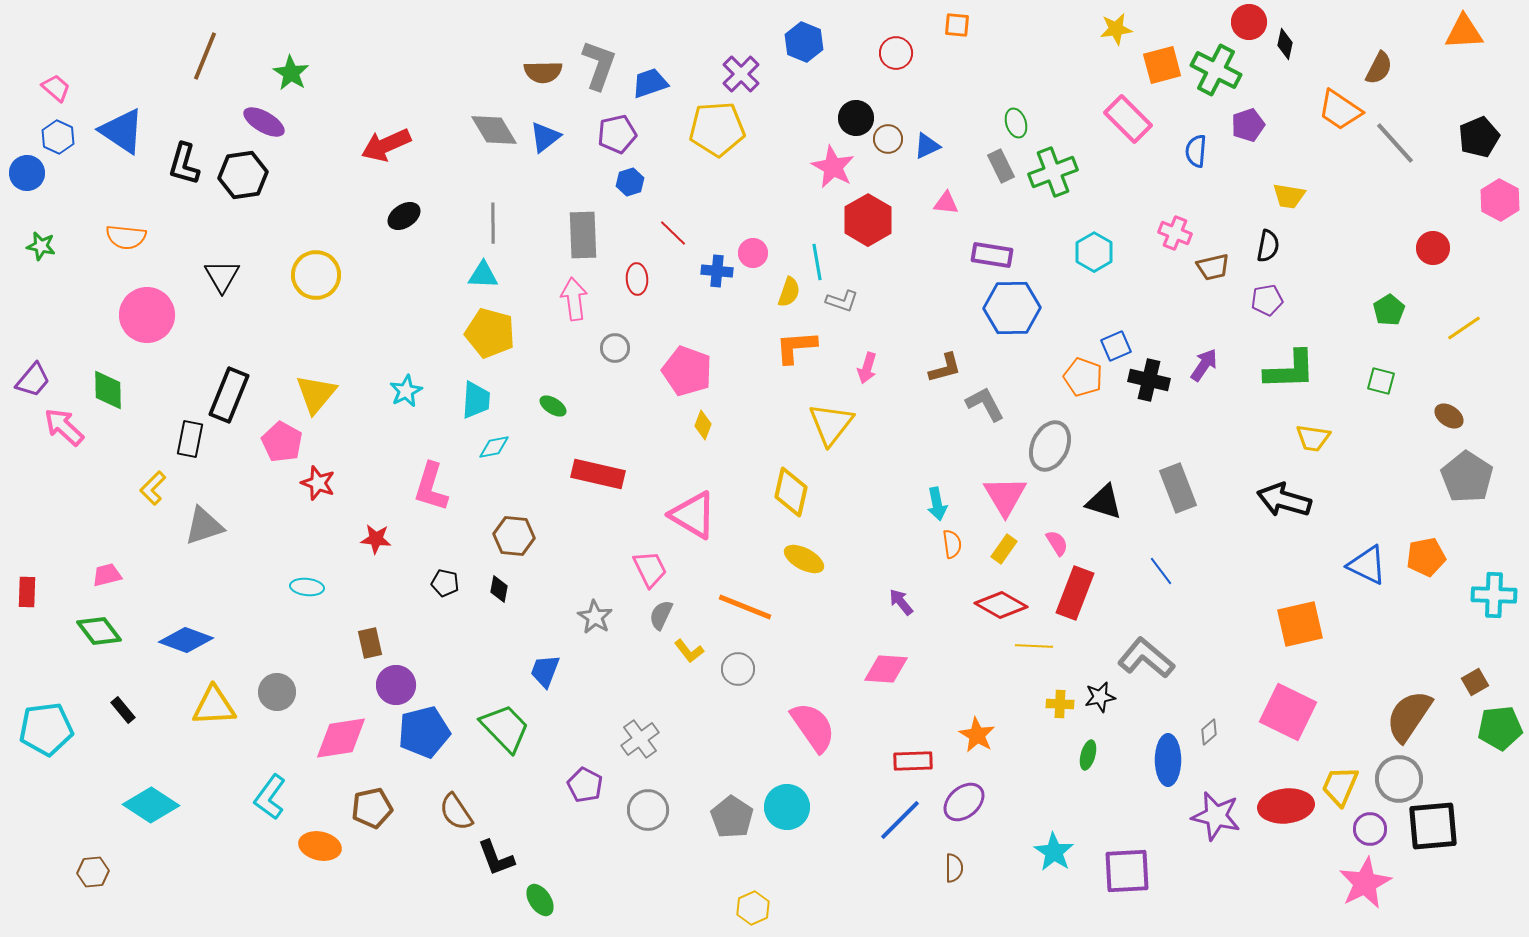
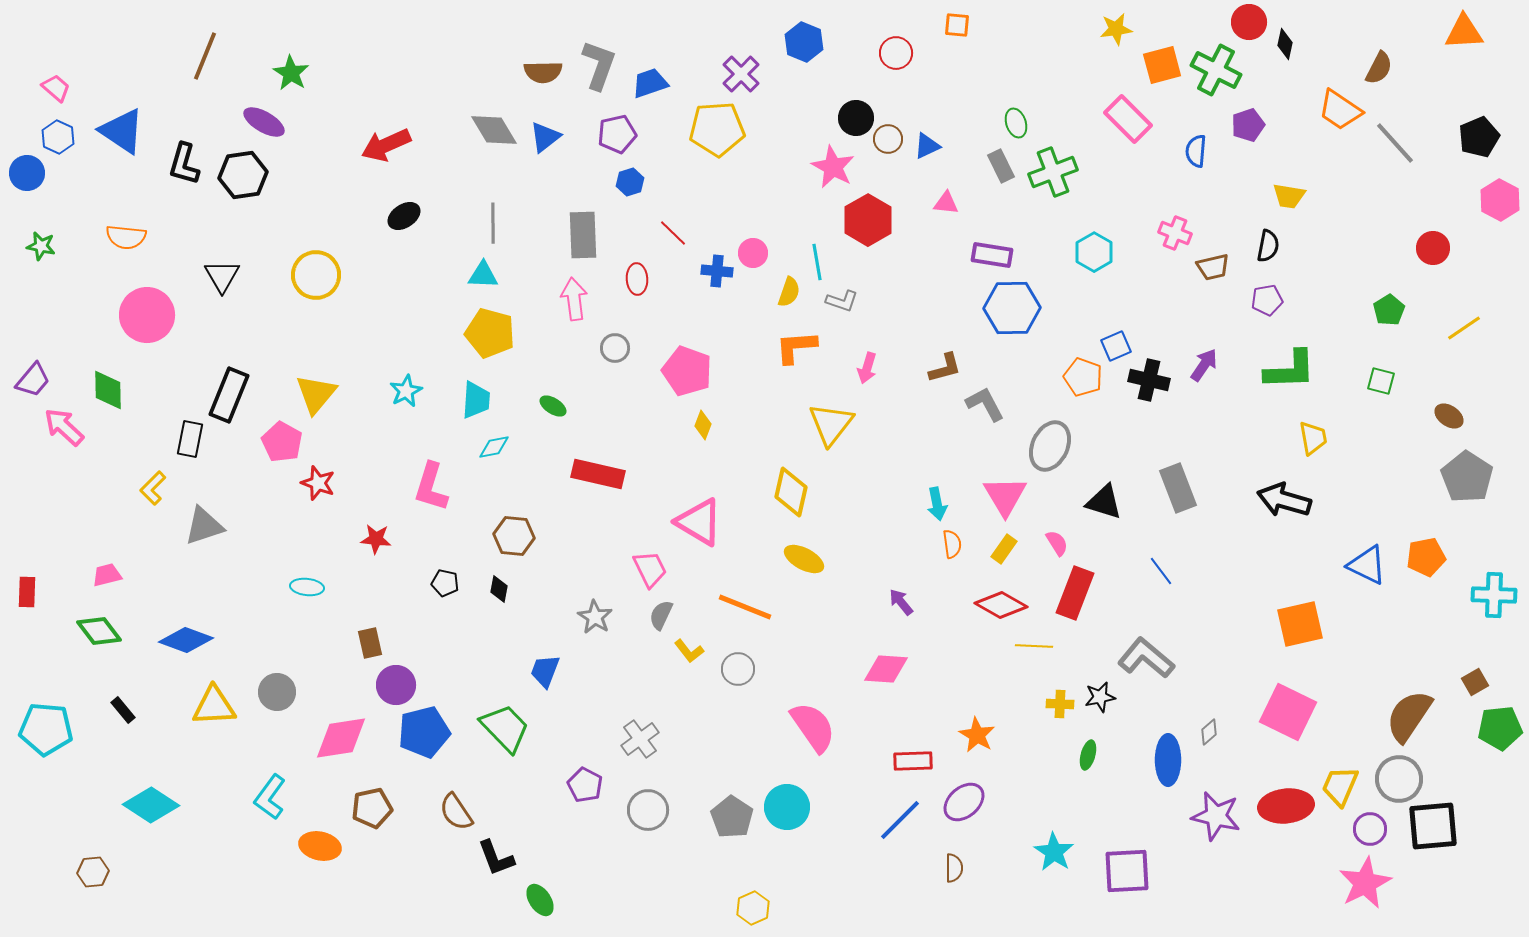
yellow trapezoid at (1313, 438): rotated 108 degrees counterclockwise
pink triangle at (693, 515): moved 6 px right, 7 px down
cyan pentagon at (46, 729): rotated 12 degrees clockwise
